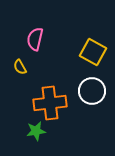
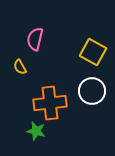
green star: rotated 24 degrees clockwise
